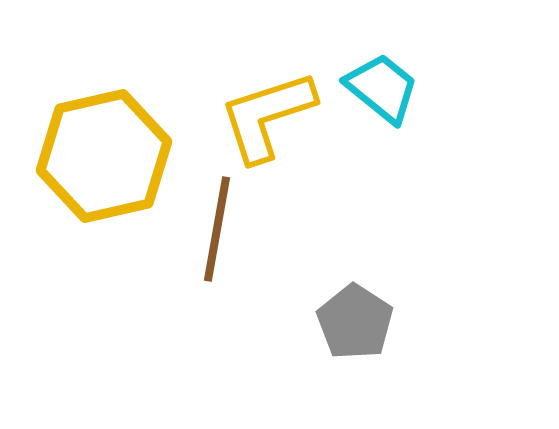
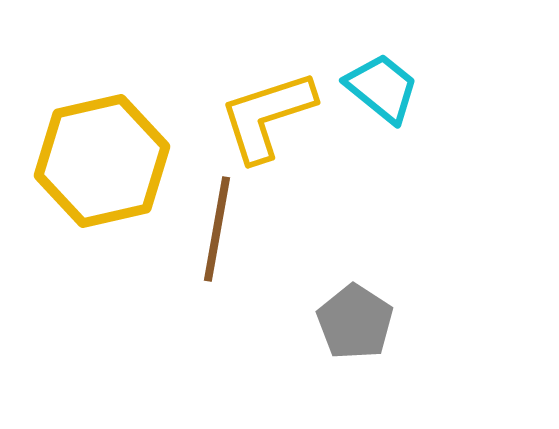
yellow hexagon: moved 2 px left, 5 px down
